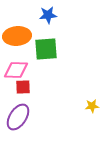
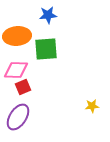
red square: rotated 21 degrees counterclockwise
